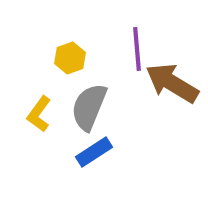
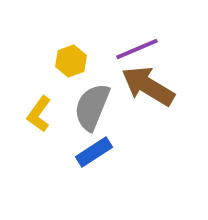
purple line: rotated 72 degrees clockwise
yellow hexagon: moved 1 px right, 3 px down
brown arrow: moved 24 px left, 3 px down
gray semicircle: moved 3 px right
